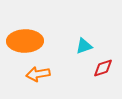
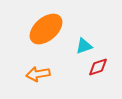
orange ellipse: moved 21 px right, 12 px up; rotated 40 degrees counterclockwise
red diamond: moved 5 px left, 1 px up
